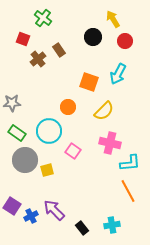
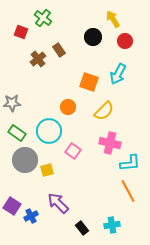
red square: moved 2 px left, 7 px up
purple arrow: moved 4 px right, 7 px up
